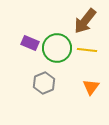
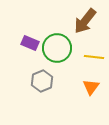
yellow line: moved 7 px right, 7 px down
gray hexagon: moved 2 px left, 2 px up
